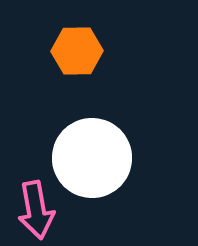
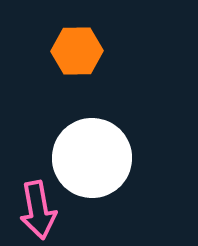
pink arrow: moved 2 px right
